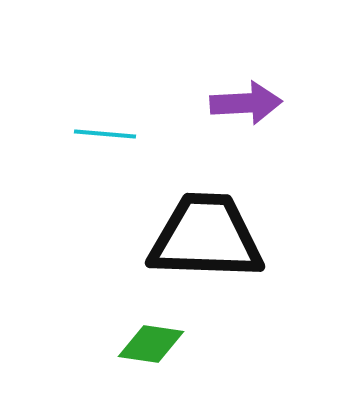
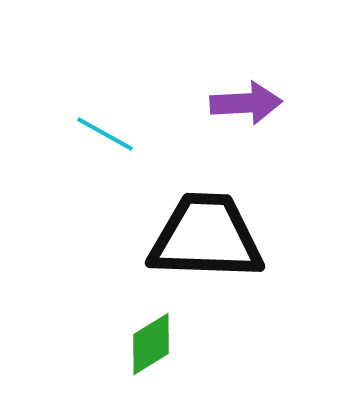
cyan line: rotated 24 degrees clockwise
green diamond: rotated 40 degrees counterclockwise
